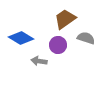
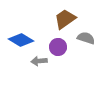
blue diamond: moved 2 px down
purple circle: moved 2 px down
gray arrow: rotated 14 degrees counterclockwise
